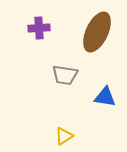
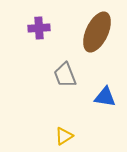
gray trapezoid: rotated 60 degrees clockwise
